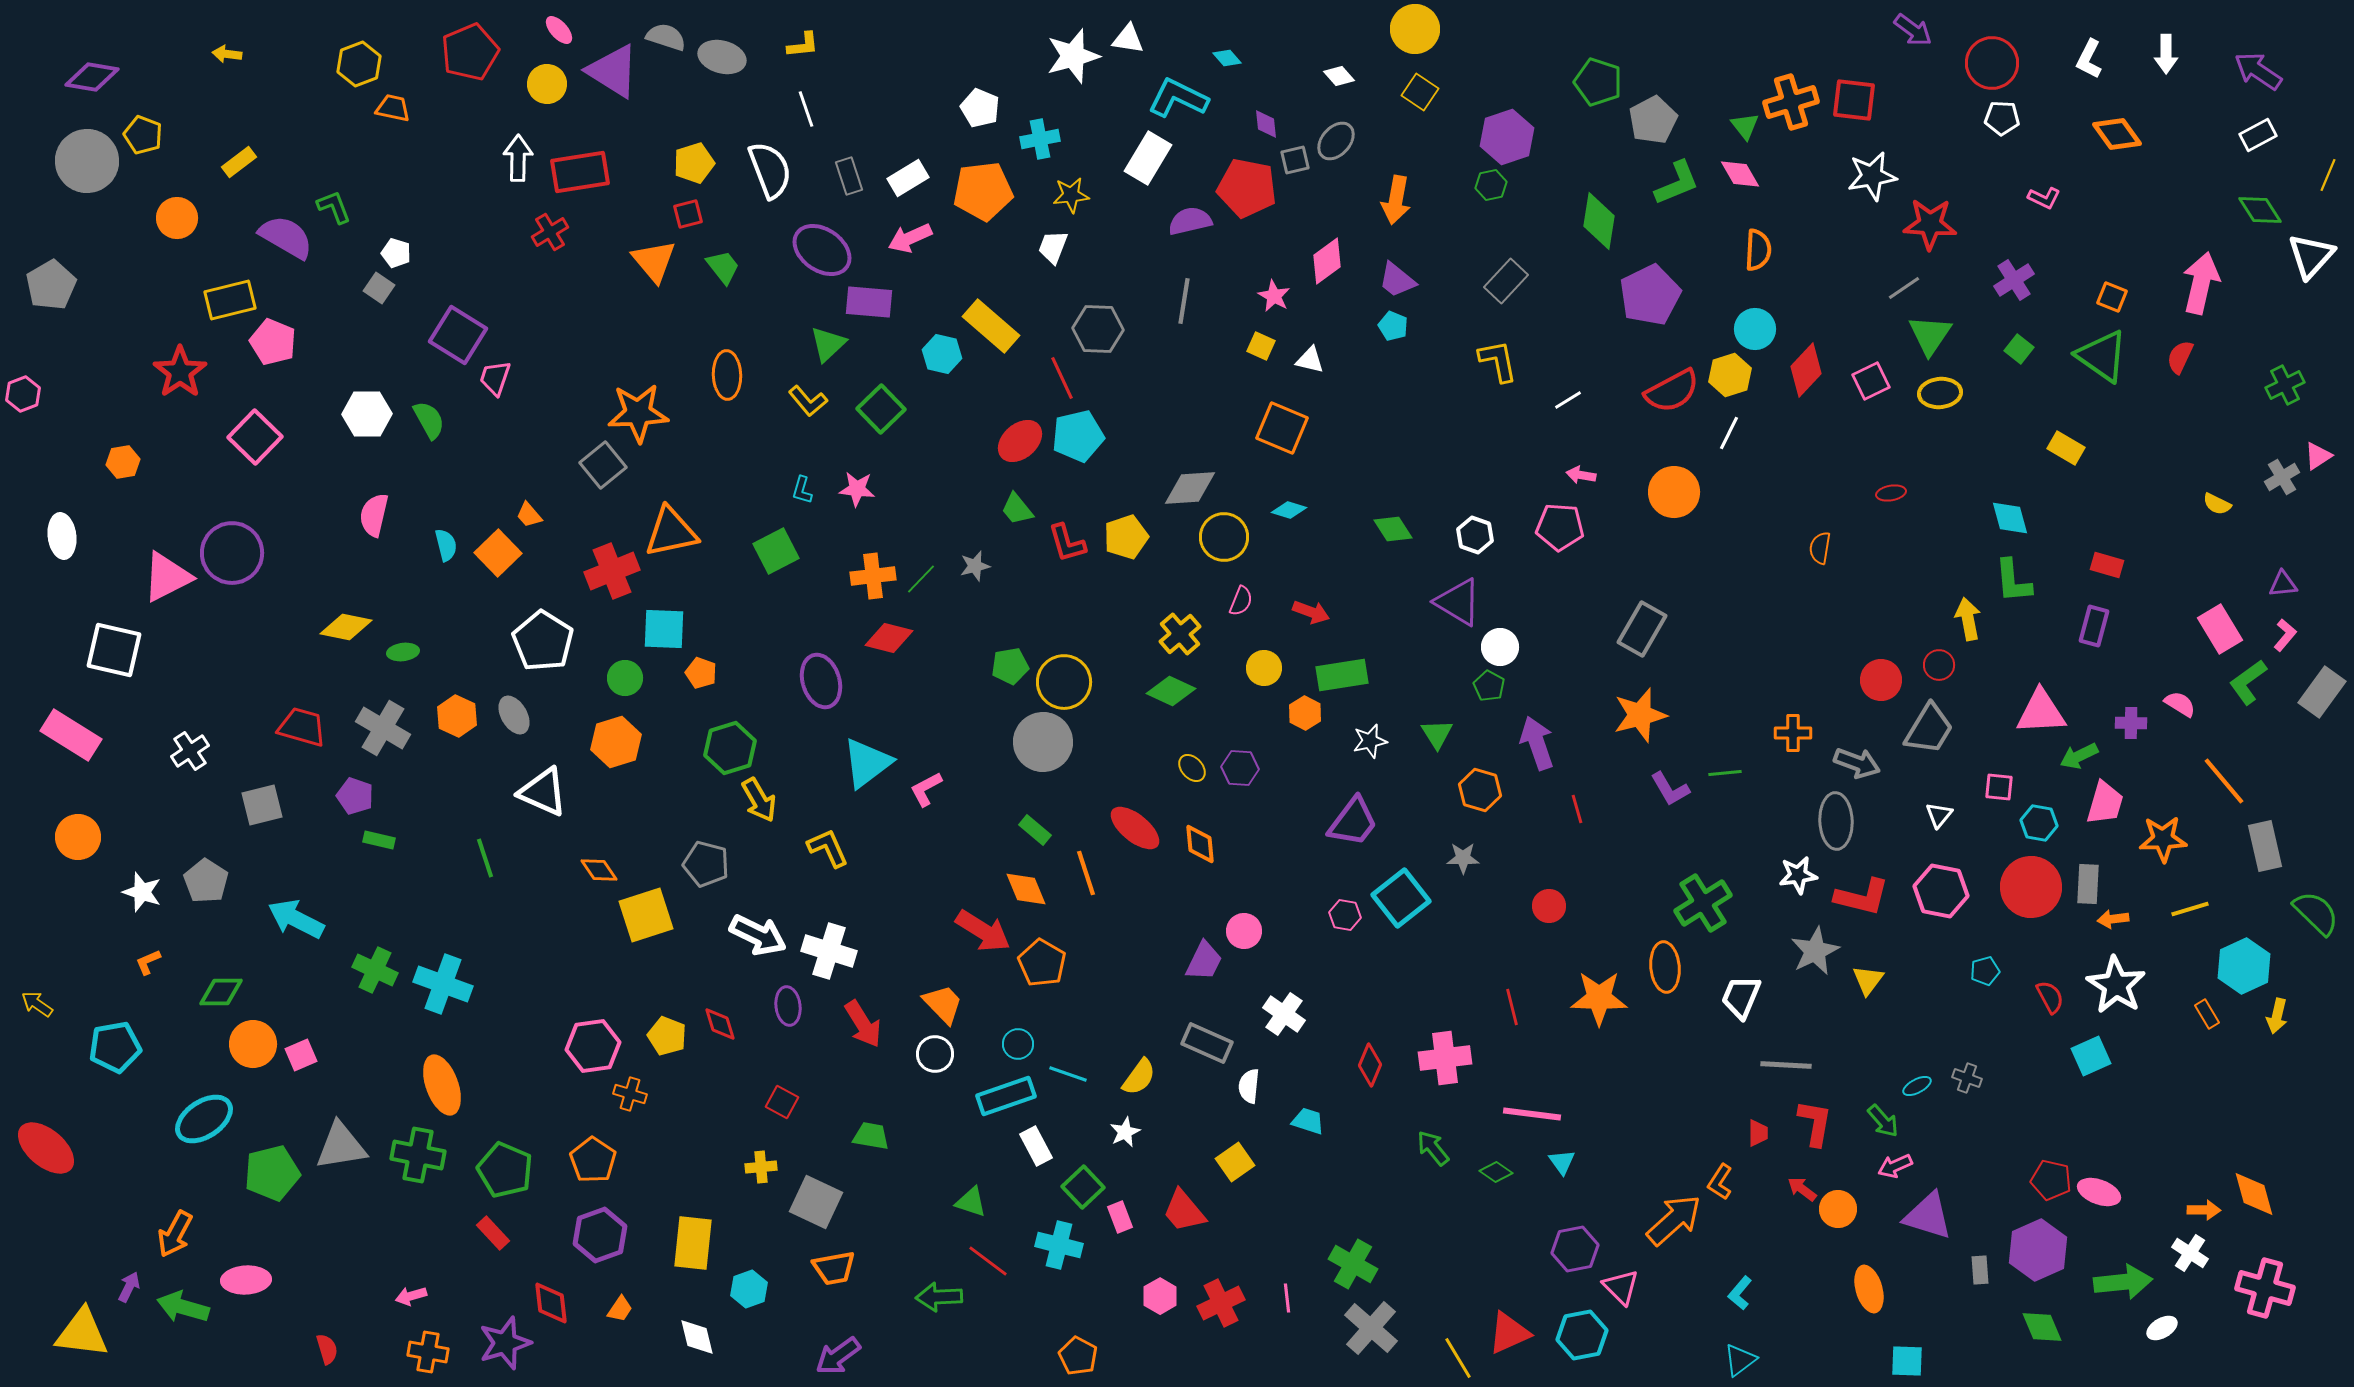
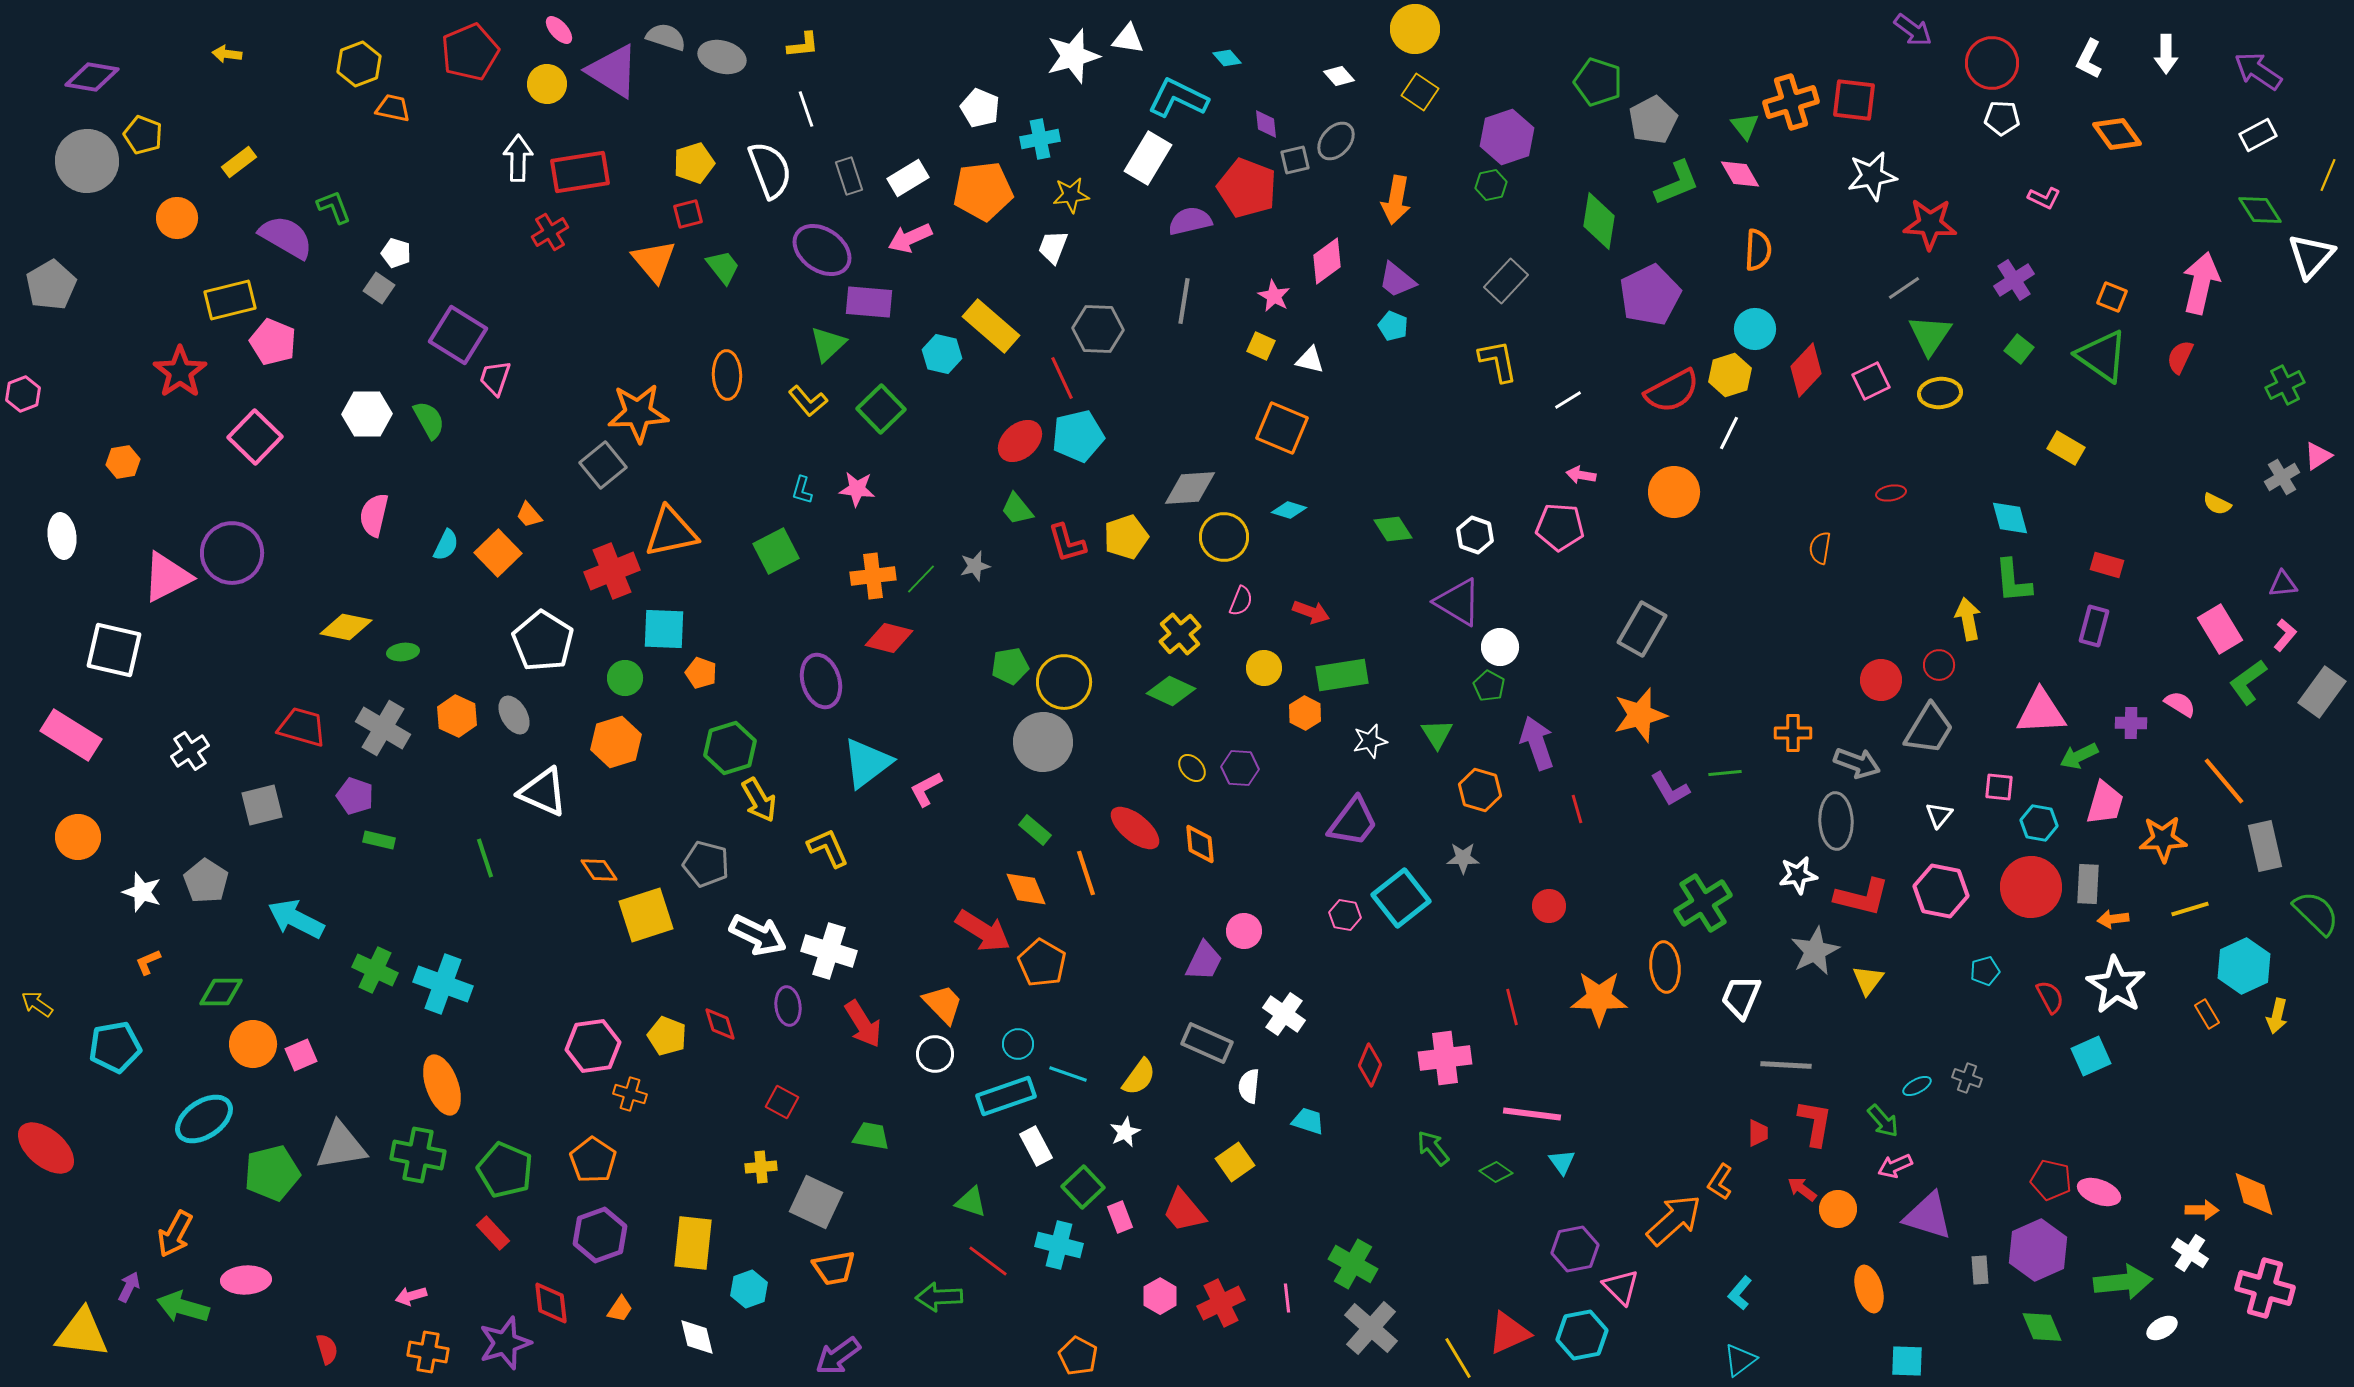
red pentagon at (1247, 188): rotated 10 degrees clockwise
cyan semicircle at (446, 545): rotated 40 degrees clockwise
orange arrow at (2204, 1210): moved 2 px left
